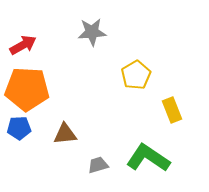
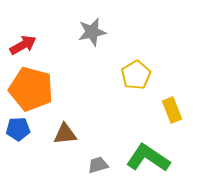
gray star: rotated 8 degrees counterclockwise
orange pentagon: moved 4 px right; rotated 12 degrees clockwise
blue pentagon: moved 1 px left, 1 px down
